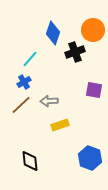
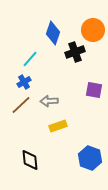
yellow rectangle: moved 2 px left, 1 px down
black diamond: moved 1 px up
